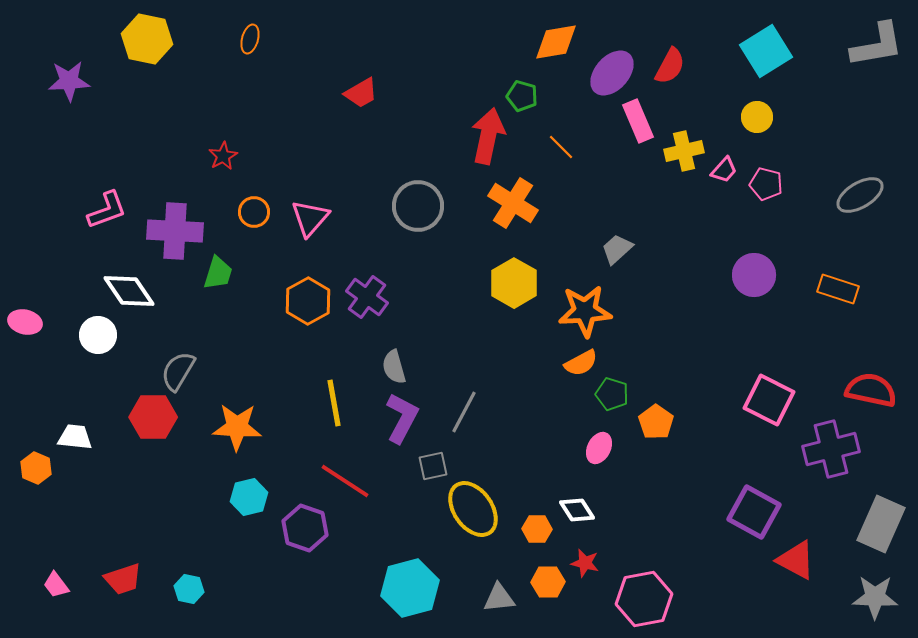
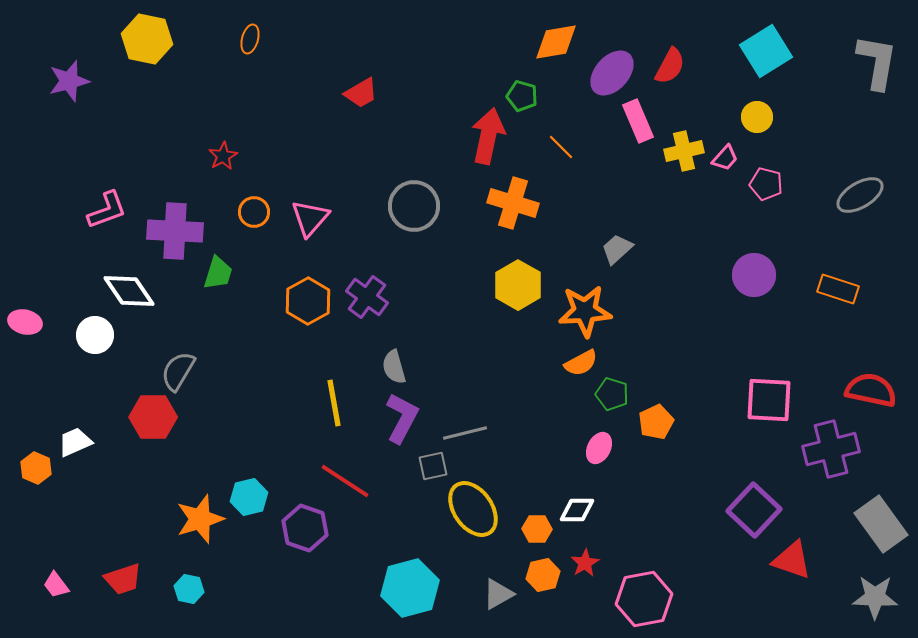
gray L-shape at (877, 45): moved 17 px down; rotated 70 degrees counterclockwise
purple star at (69, 81): rotated 12 degrees counterclockwise
pink trapezoid at (724, 170): moved 1 px right, 12 px up
orange cross at (513, 203): rotated 15 degrees counterclockwise
gray circle at (418, 206): moved 4 px left
yellow hexagon at (514, 283): moved 4 px right, 2 px down
white circle at (98, 335): moved 3 px left
pink square at (769, 400): rotated 24 degrees counterclockwise
gray line at (464, 412): moved 1 px right, 21 px down; rotated 48 degrees clockwise
orange pentagon at (656, 422): rotated 12 degrees clockwise
orange star at (237, 427): moved 37 px left, 92 px down; rotated 21 degrees counterclockwise
white trapezoid at (75, 437): moved 5 px down; rotated 30 degrees counterclockwise
white diamond at (577, 510): rotated 57 degrees counterclockwise
purple square at (754, 512): moved 2 px up; rotated 14 degrees clockwise
gray rectangle at (881, 524): rotated 60 degrees counterclockwise
red triangle at (796, 560): moved 4 px left; rotated 9 degrees counterclockwise
red star at (585, 563): rotated 28 degrees clockwise
orange hexagon at (548, 582): moved 5 px left, 7 px up; rotated 12 degrees counterclockwise
gray triangle at (499, 598): moved 1 px left, 4 px up; rotated 24 degrees counterclockwise
